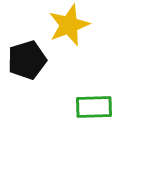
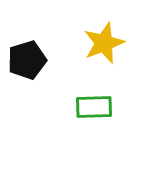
yellow star: moved 35 px right, 18 px down
